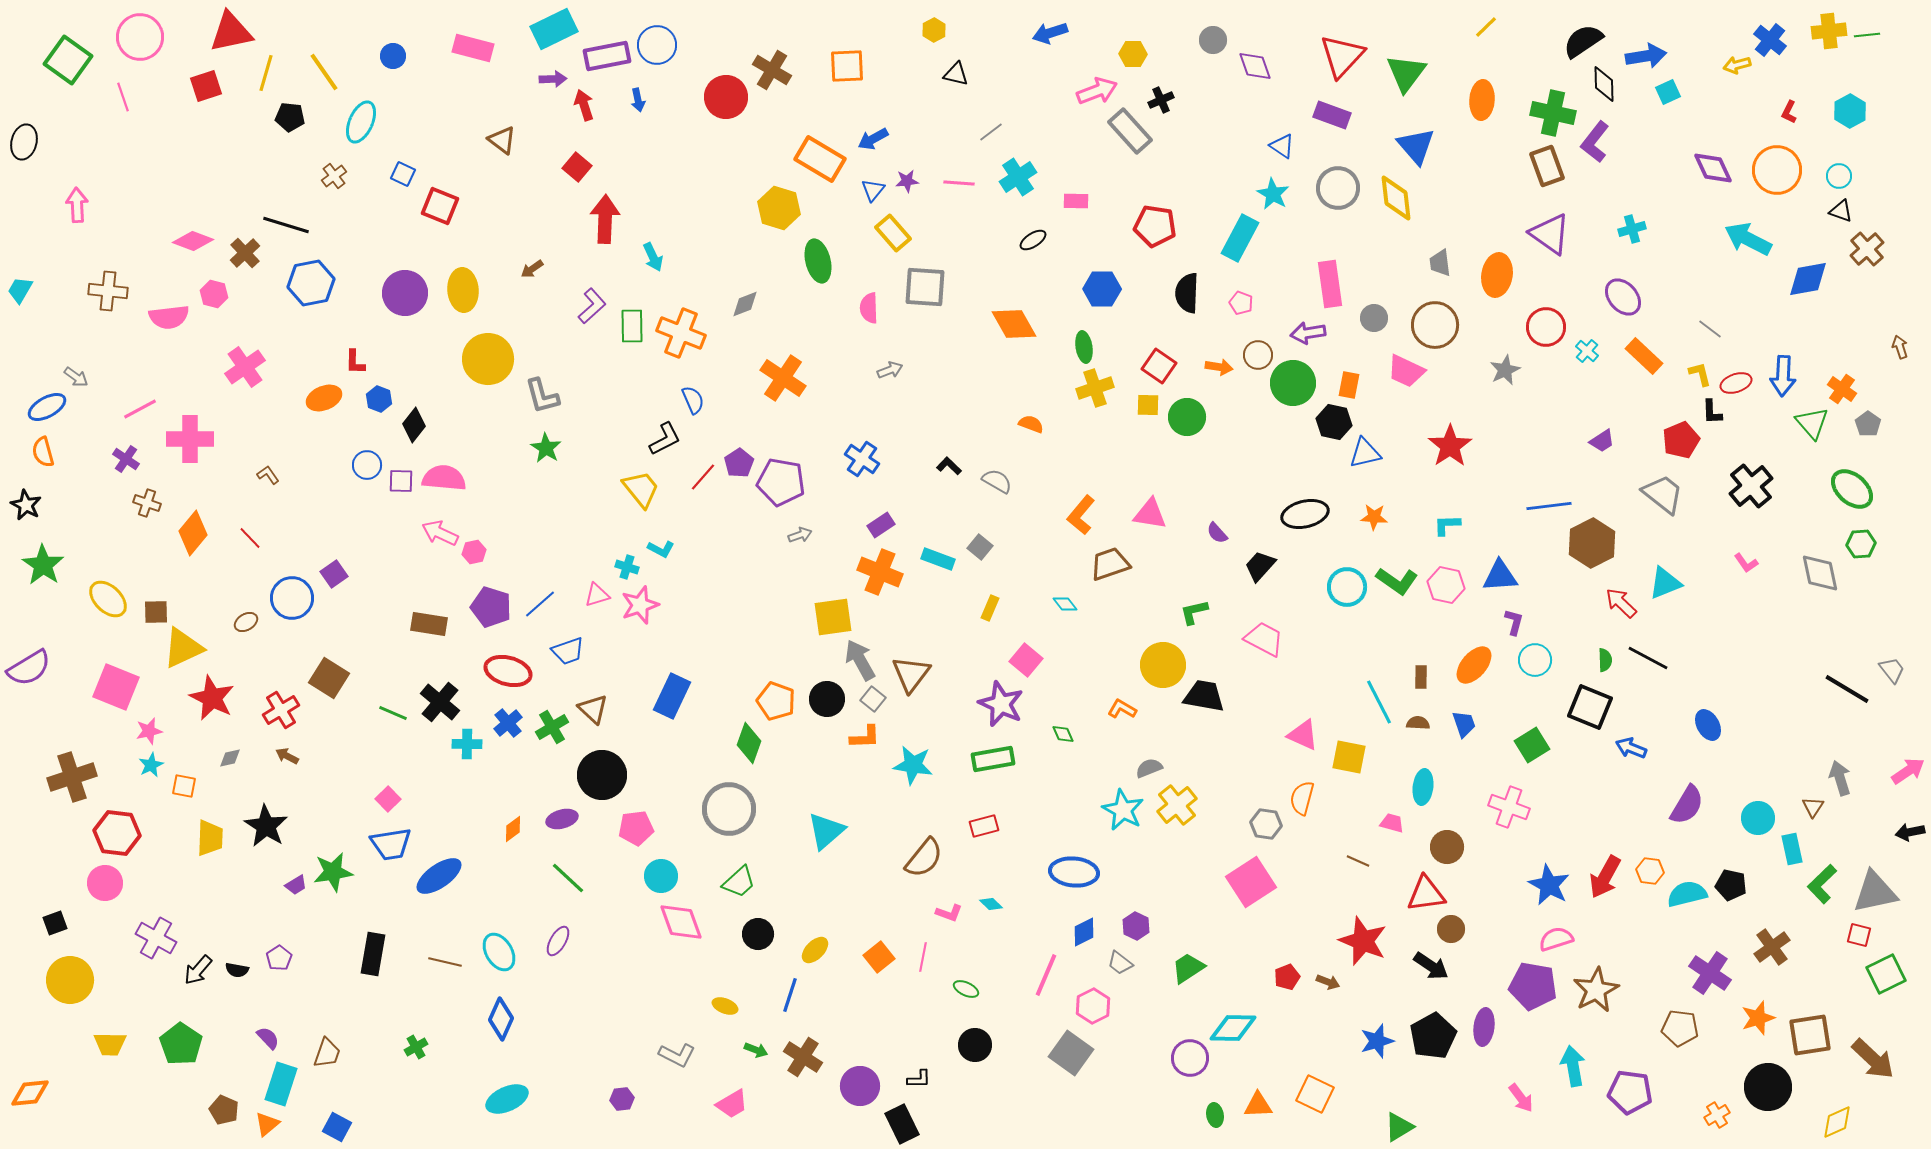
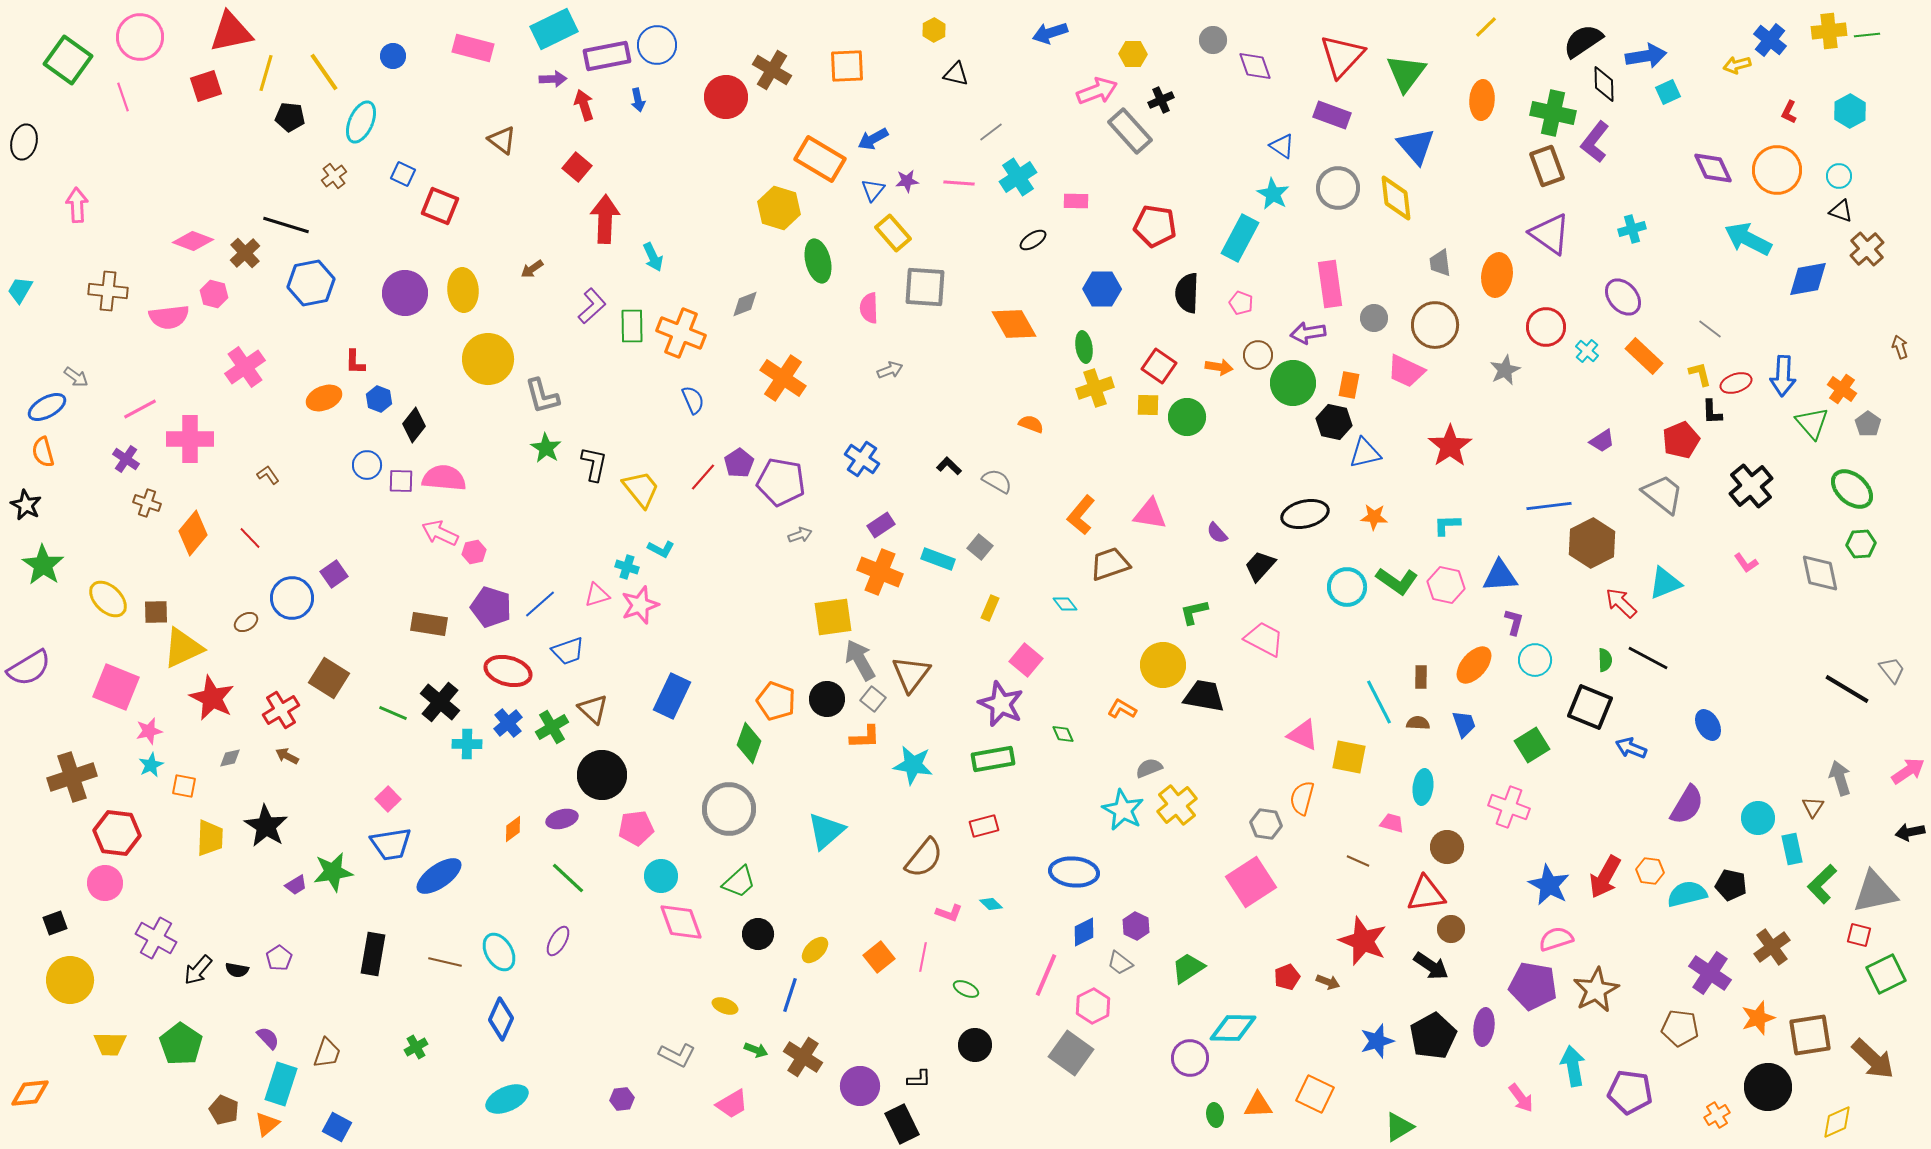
black L-shape at (665, 439): moved 71 px left, 25 px down; rotated 51 degrees counterclockwise
